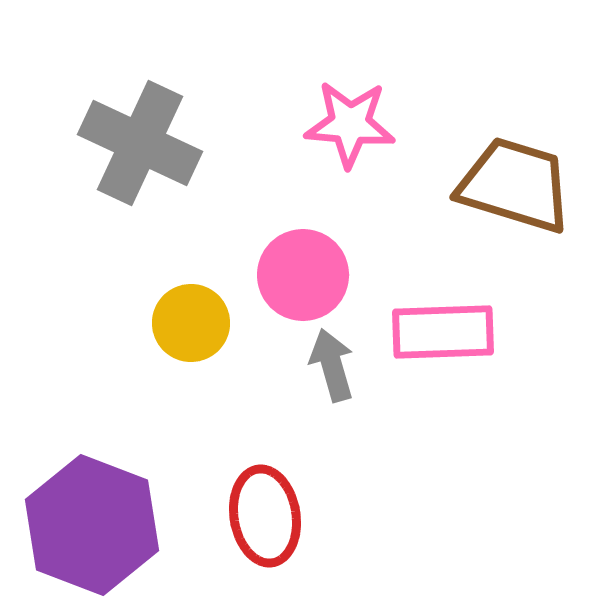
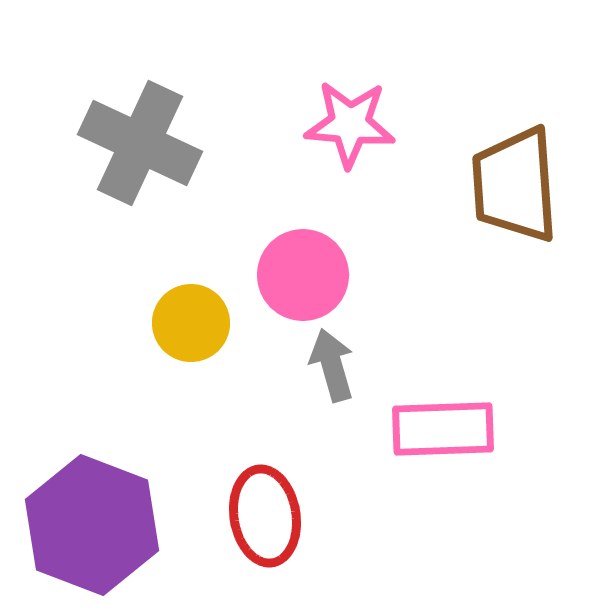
brown trapezoid: rotated 111 degrees counterclockwise
pink rectangle: moved 97 px down
